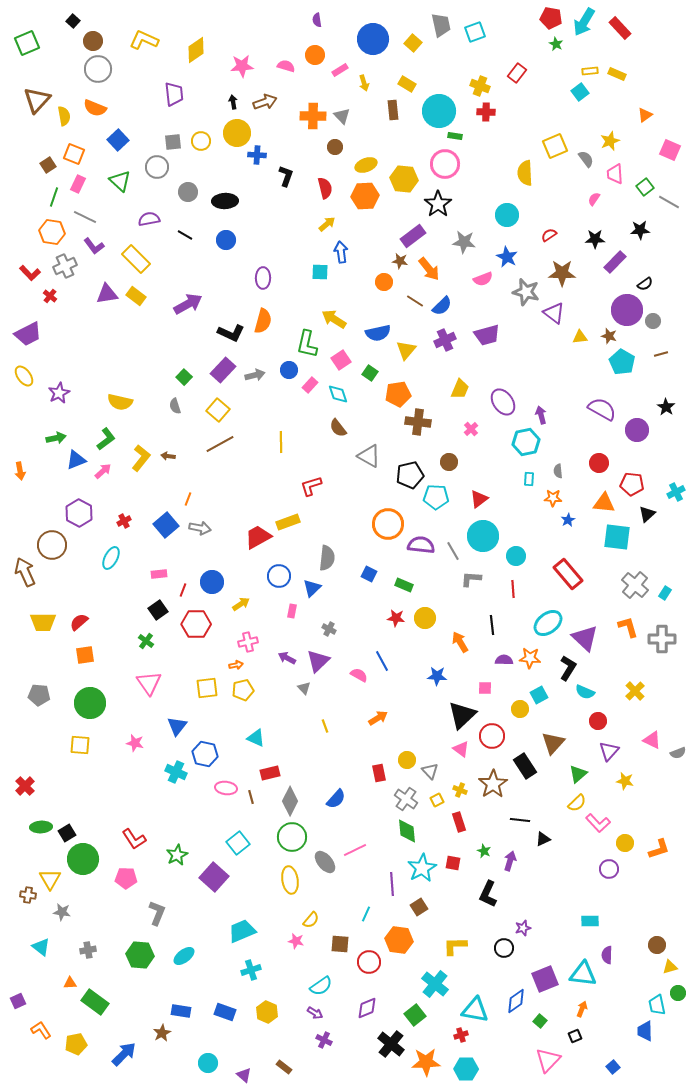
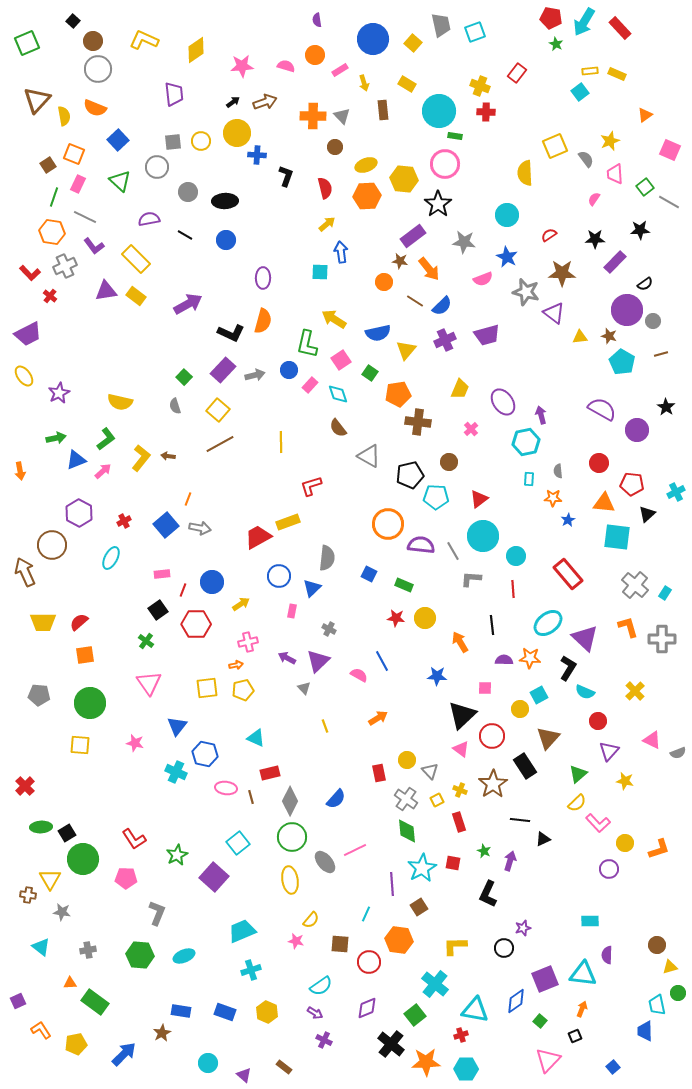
black arrow at (233, 102): rotated 64 degrees clockwise
brown rectangle at (393, 110): moved 10 px left
orange hexagon at (365, 196): moved 2 px right
purple triangle at (107, 294): moved 1 px left, 3 px up
pink rectangle at (159, 574): moved 3 px right
brown triangle at (553, 743): moved 5 px left, 5 px up
cyan ellipse at (184, 956): rotated 15 degrees clockwise
